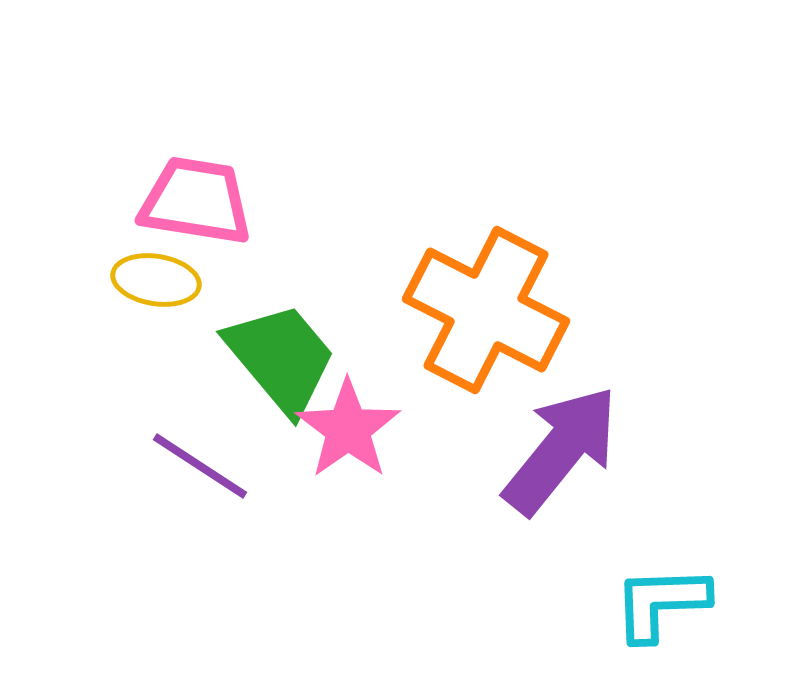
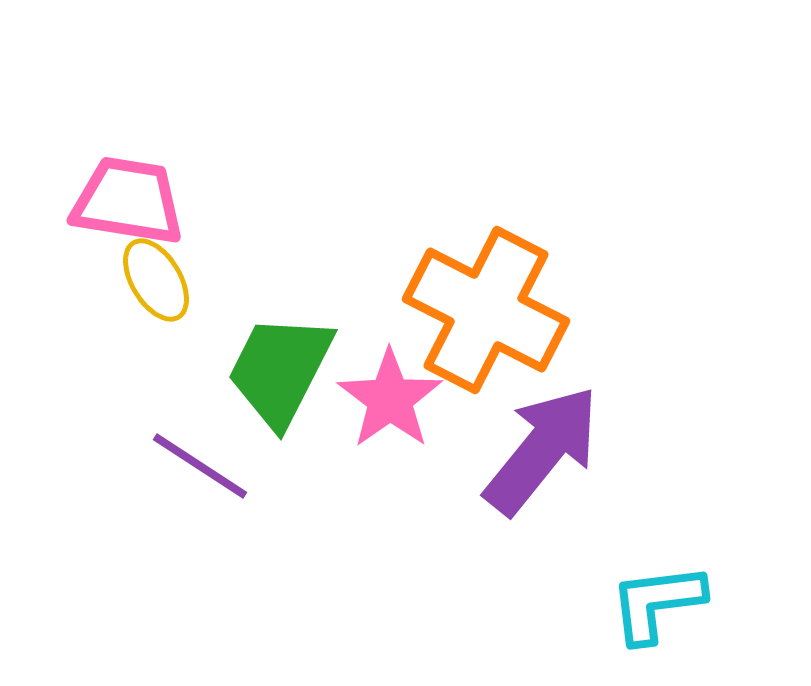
pink trapezoid: moved 68 px left
yellow ellipse: rotated 50 degrees clockwise
green trapezoid: moved 1 px left, 12 px down; rotated 113 degrees counterclockwise
pink star: moved 42 px right, 30 px up
purple arrow: moved 19 px left
cyan L-shape: moved 4 px left; rotated 5 degrees counterclockwise
